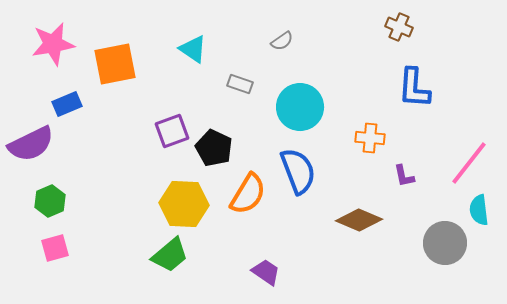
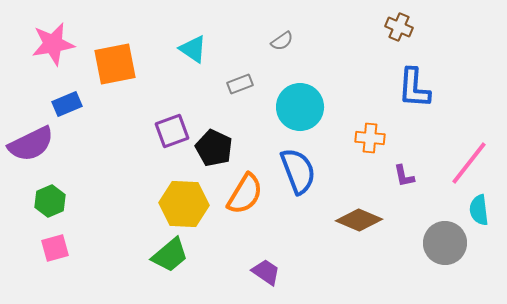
gray rectangle: rotated 40 degrees counterclockwise
orange semicircle: moved 3 px left
